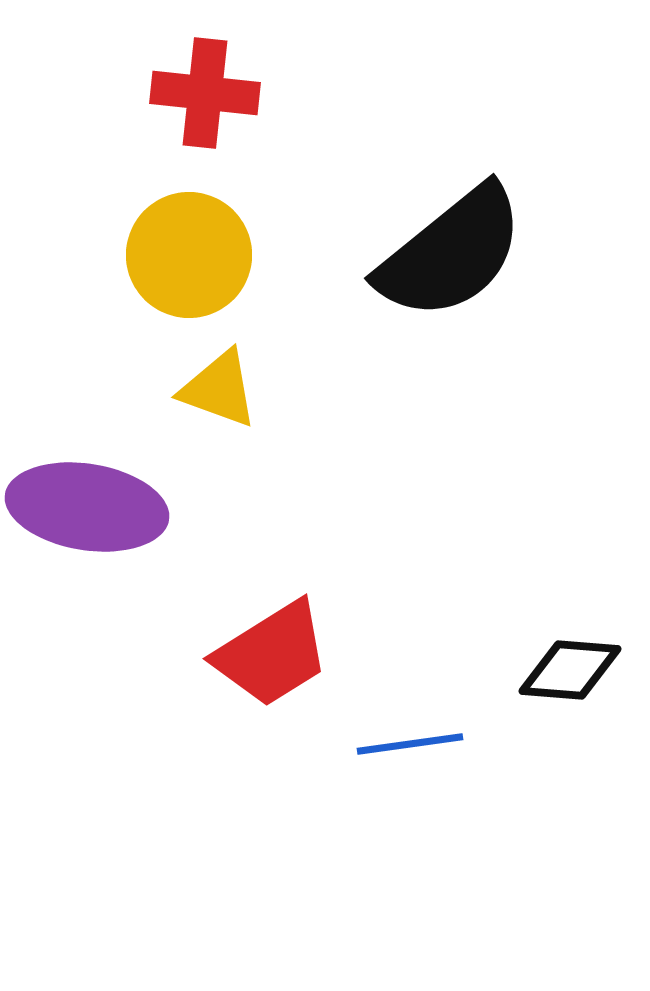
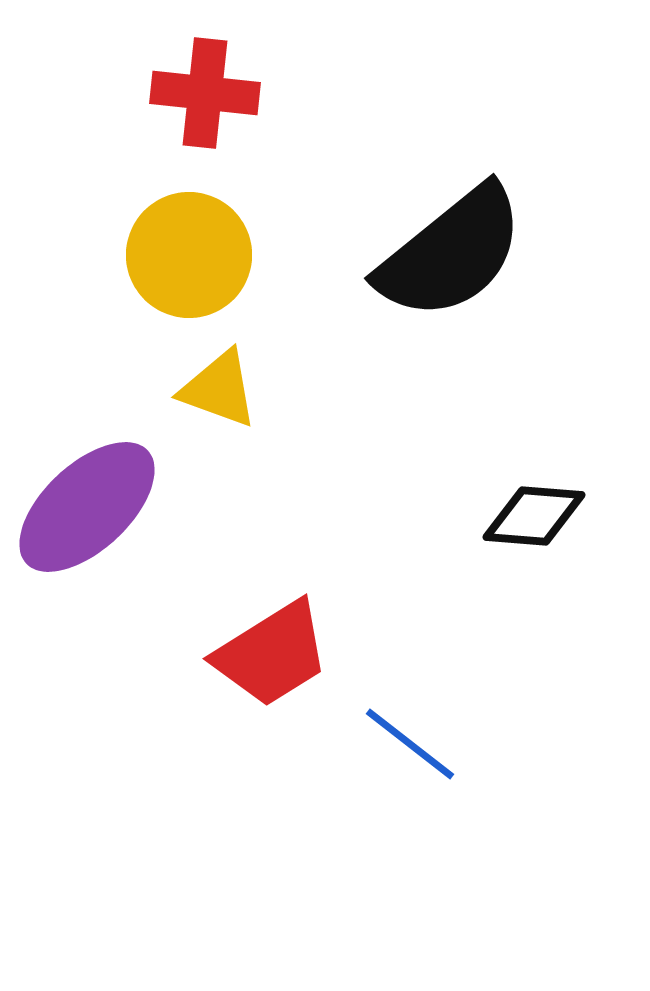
purple ellipse: rotated 52 degrees counterclockwise
black diamond: moved 36 px left, 154 px up
blue line: rotated 46 degrees clockwise
